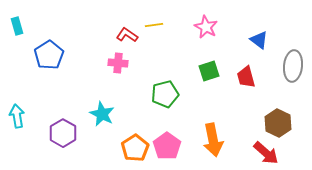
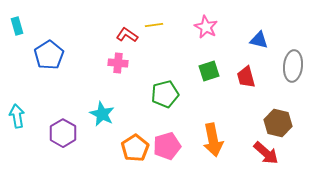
blue triangle: rotated 24 degrees counterclockwise
brown hexagon: rotated 12 degrees counterclockwise
pink pentagon: rotated 20 degrees clockwise
